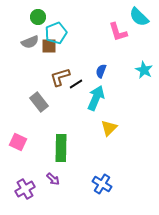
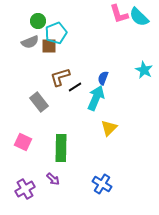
green circle: moved 4 px down
pink L-shape: moved 1 px right, 18 px up
blue semicircle: moved 2 px right, 7 px down
black line: moved 1 px left, 3 px down
pink square: moved 5 px right
